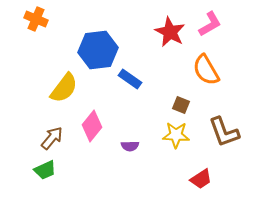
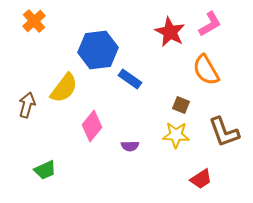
orange cross: moved 2 px left, 2 px down; rotated 25 degrees clockwise
brown arrow: moved 25 px left, 33 px up; rotated 25 degrees counterclockwise
